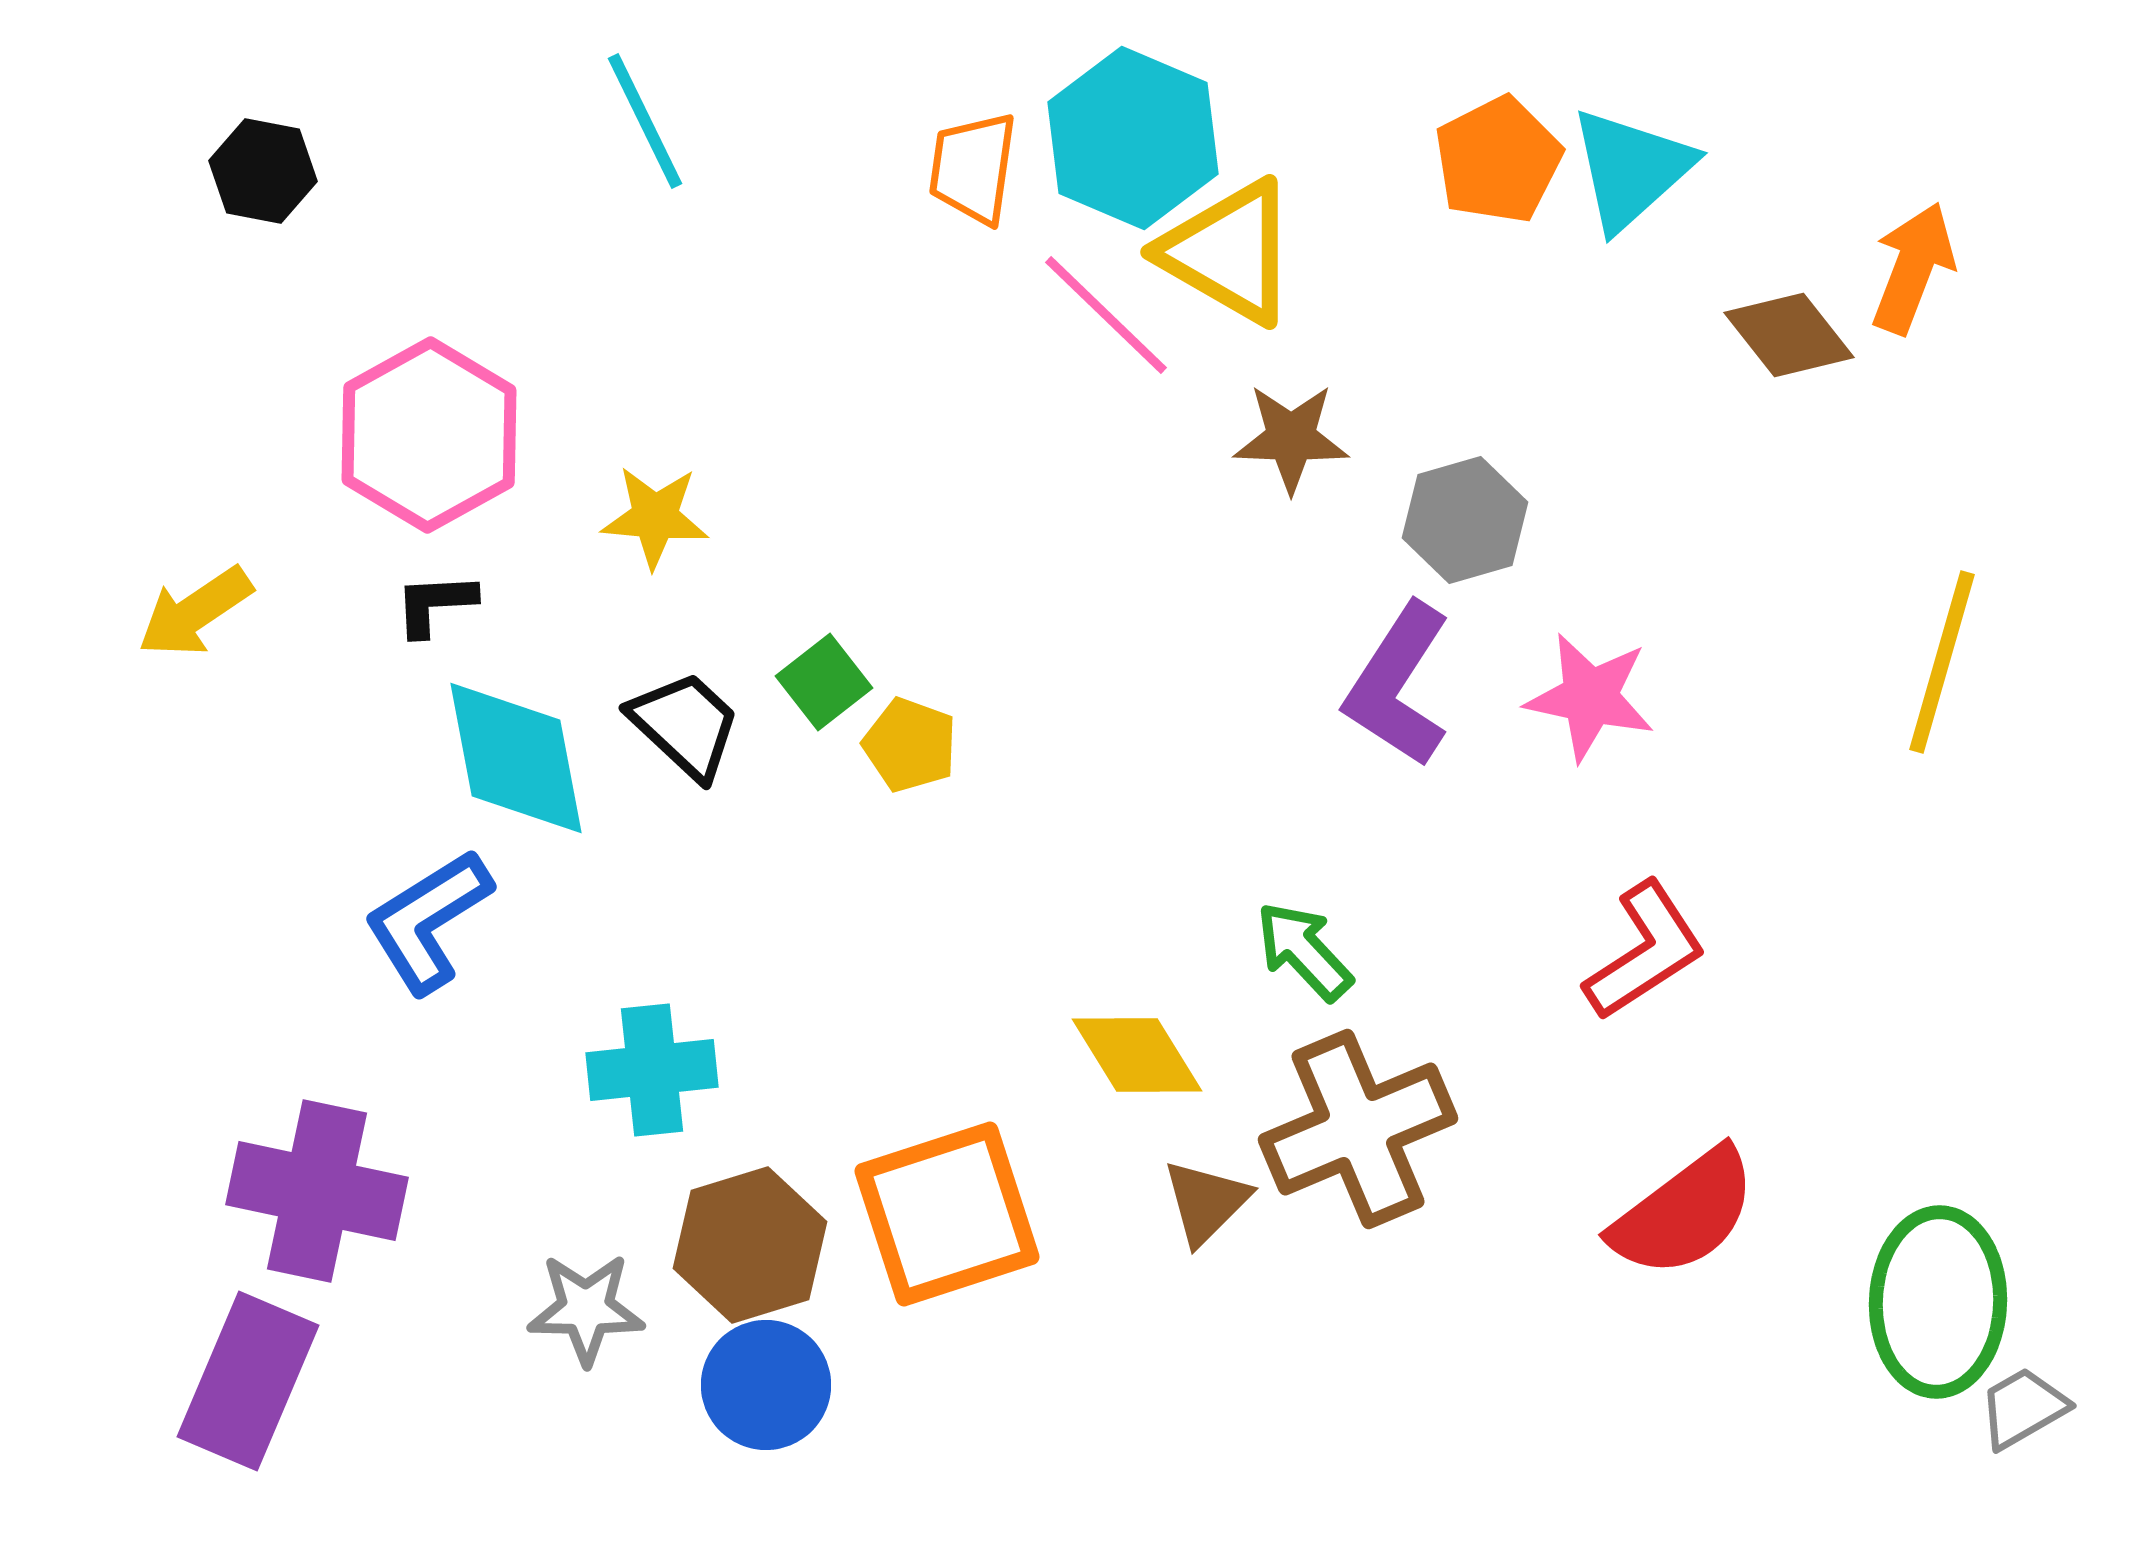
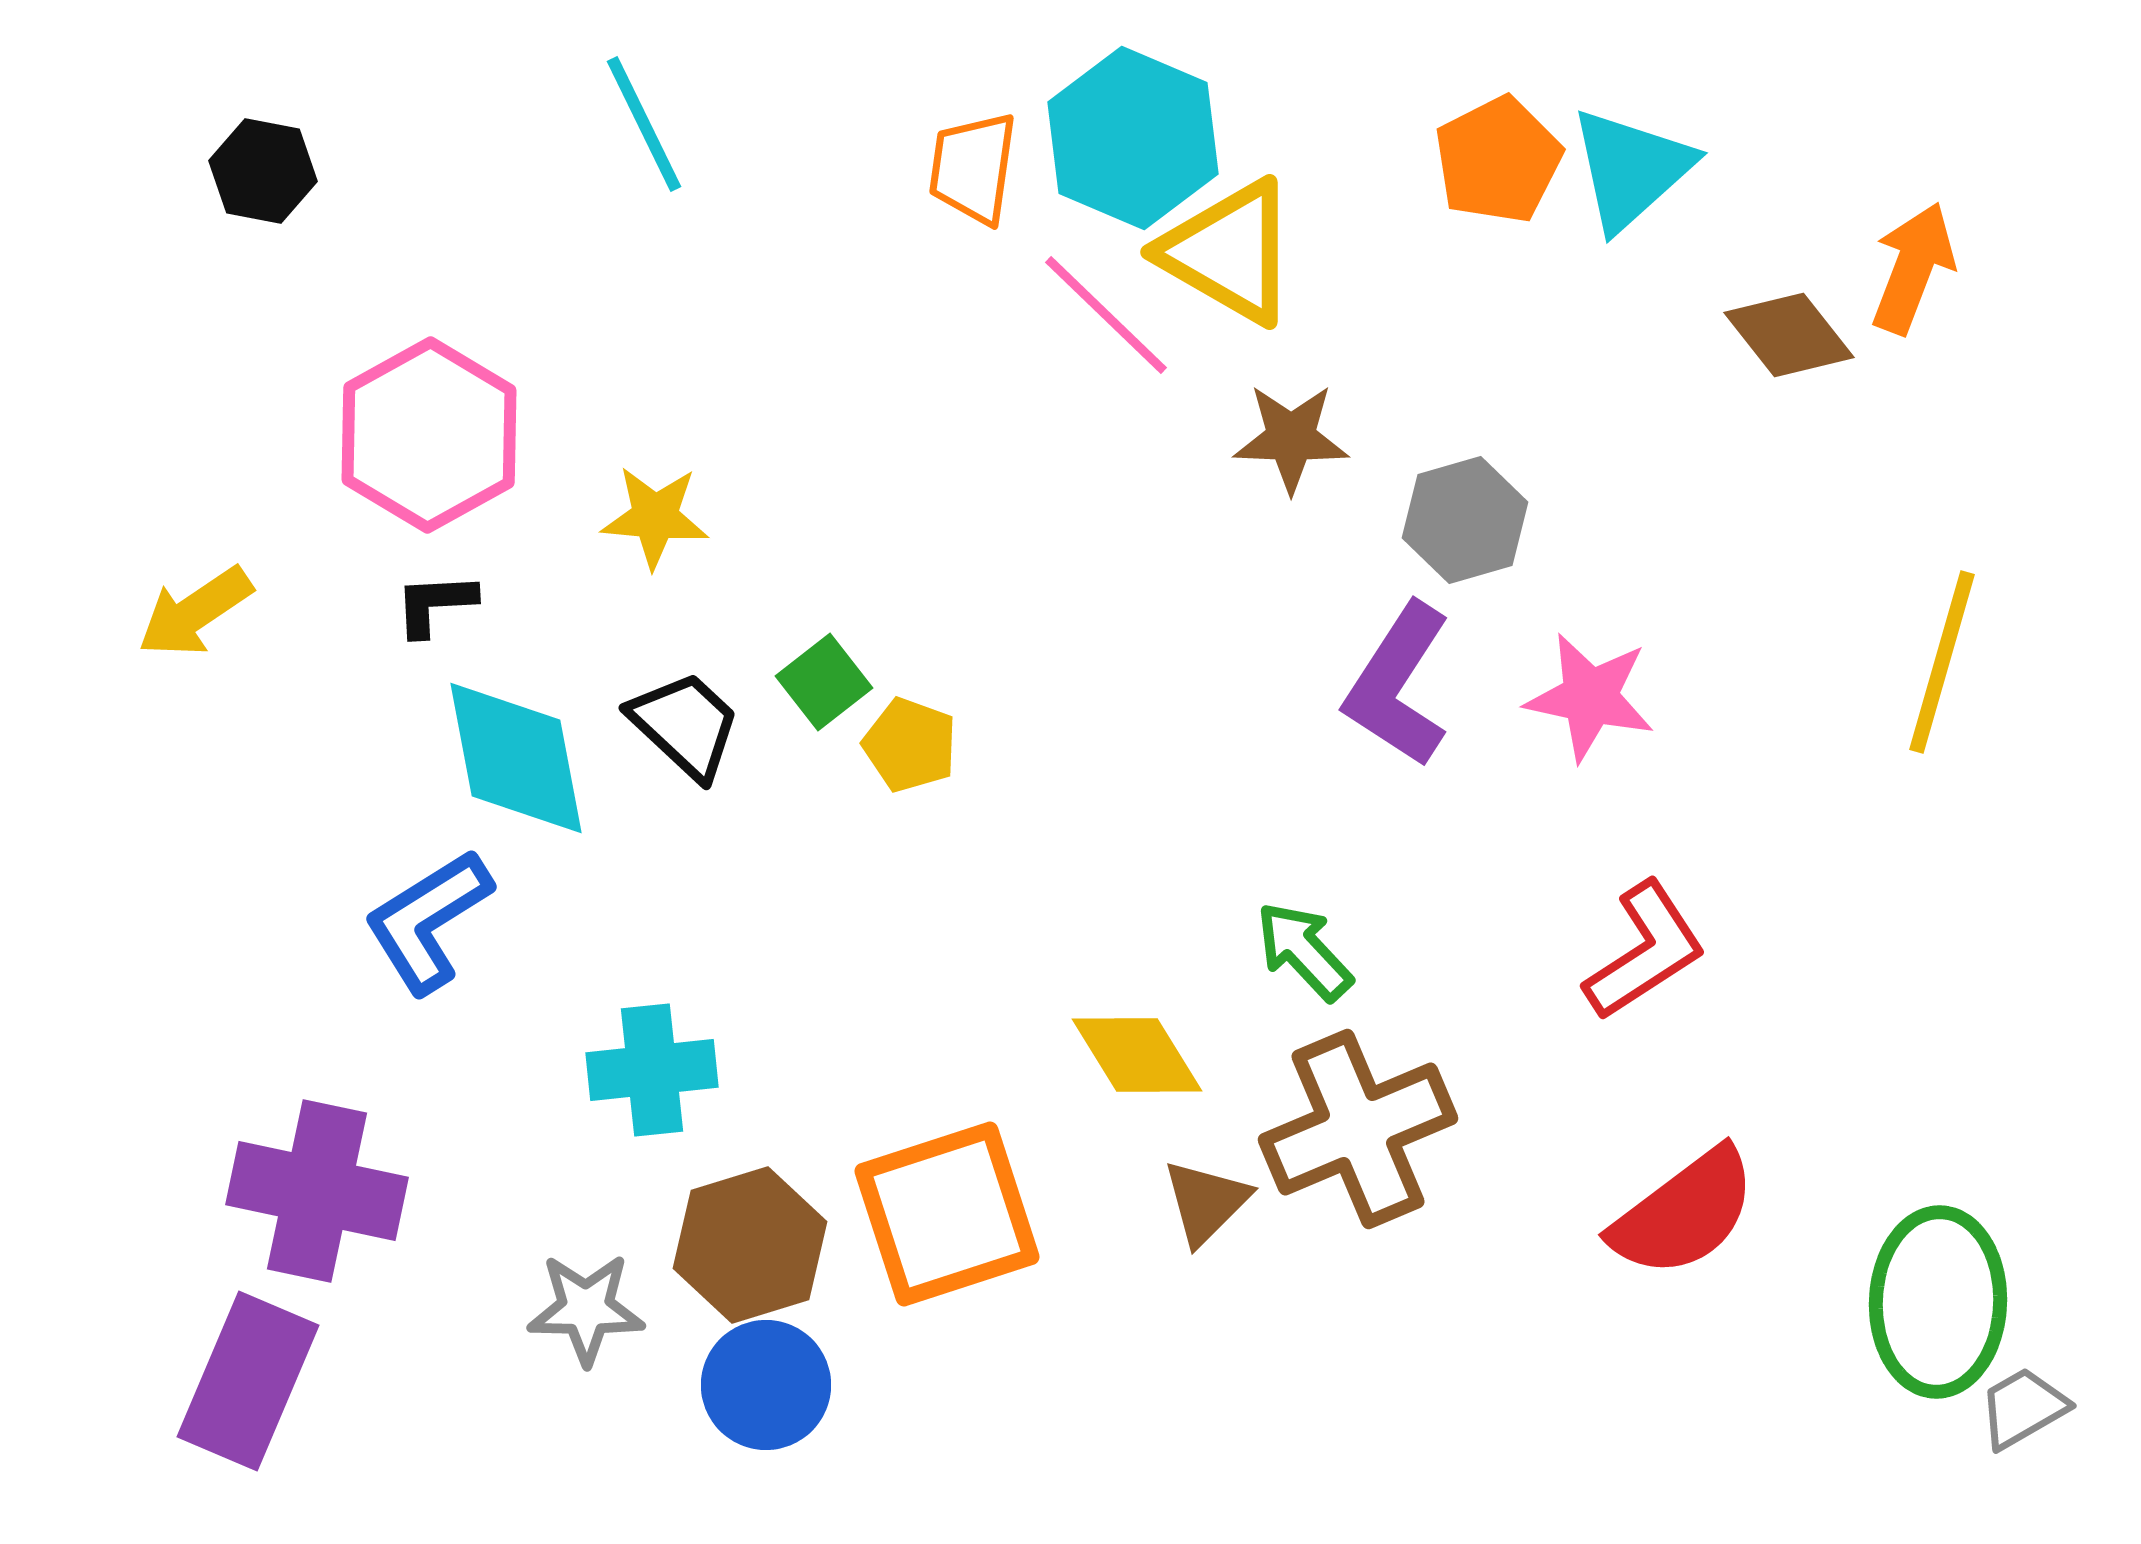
cyan line: moved 1 px left, 3 px down
